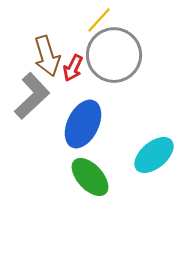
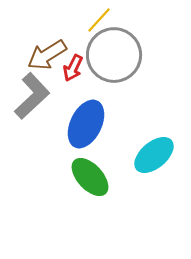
brown arrow: moved 1 px up; rotated 75 degrees clockwise
blue ellipse: moved 3 px right
